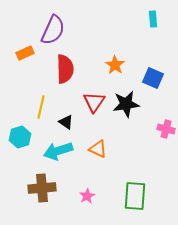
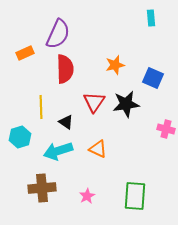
cyan rectangle: moved 2 px left, 1 px up
purple semicircle: moved 5 px right, 4 px down
orange star: rotated 24 degrees clockwise
yellow line: rotated 15 degrees counterclockwise
